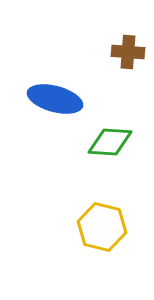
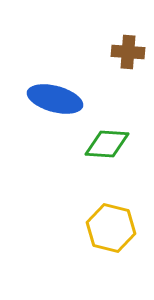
green diamond: moved 3 px left, 2 px down
yellow hexagon: moved 9 px right, 1 px down
